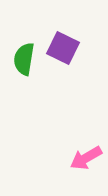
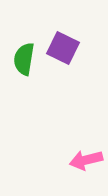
pink arrow: moved 2 px down; rotated 16 degrees clockwise
